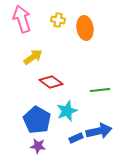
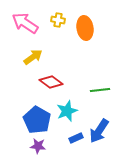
pink arrow: moved 3 px right, 4 px down; rotated 40 degrees counterclockwise
blue arrow: rotated 135 degrees clockwise
